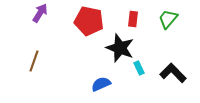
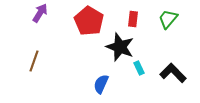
red pentagon: rotated 20 degrees clockwise
black star: moved 1 px up
blue semicircle: rotated 42 degrees counterclockwise
